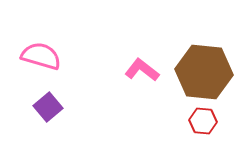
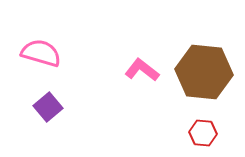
pink semicircle: moved 3 px up
red hexagon: moved 12 px down
